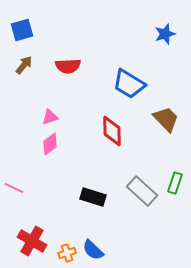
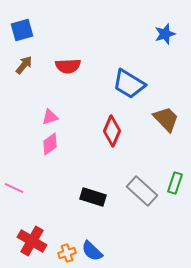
red diamond: rotated 24 degrees clockwise
blue semicircle: moved 1 px left, 1 px down
